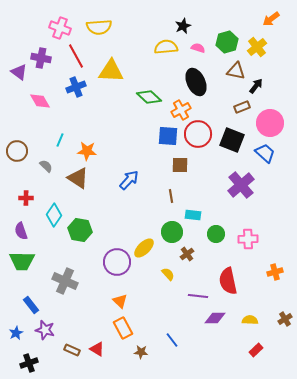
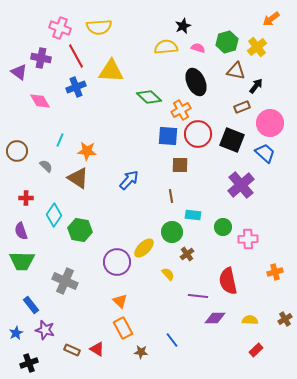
green circle at (216, 234): moved 7 px right, 7 px up
